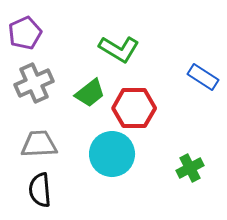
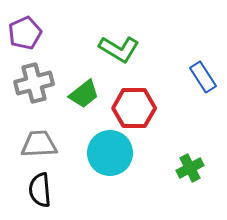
blue rectangle: rotated 24 degrees clockwise
gray cross: rotated 9 degrees clockwise
green trapezoid: moved 6 px left, 1 px down
cyan circle: moved 2 px left, 1 px up
